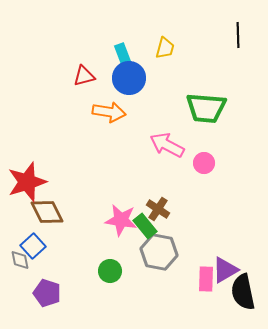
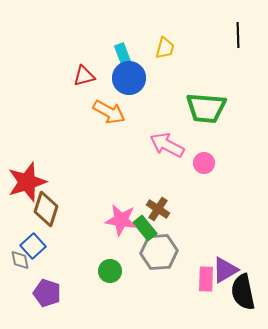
orange arrow: rotated 20 degrees clockwise
brown diamond: moved 1 px left, 3 px up; rotated 44 degrees clockwise
green rectangle: moved 2 px down
gray hexagon: rotated 15 degrees counterclockwise
